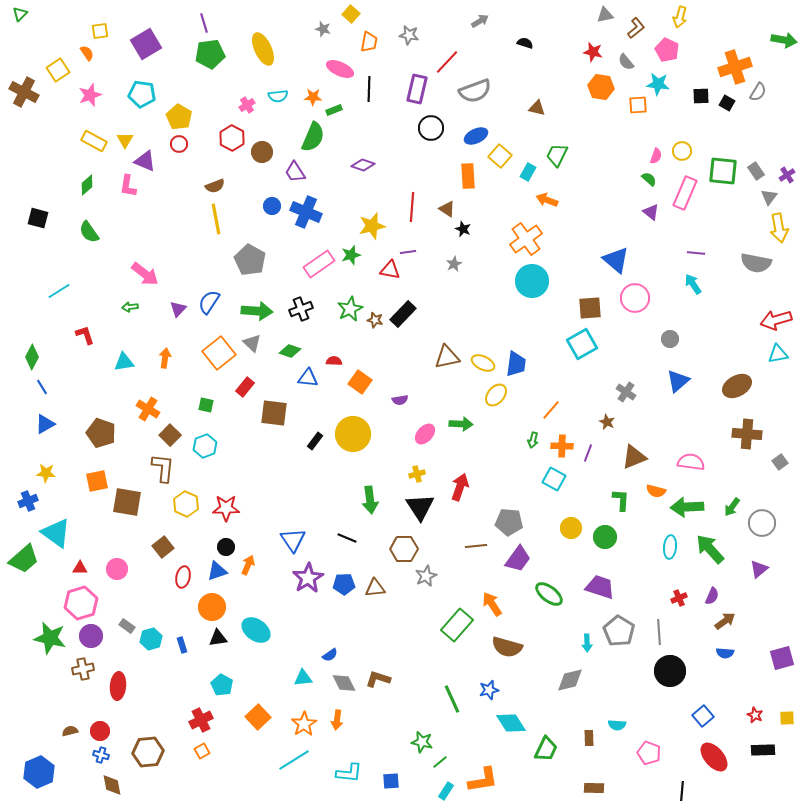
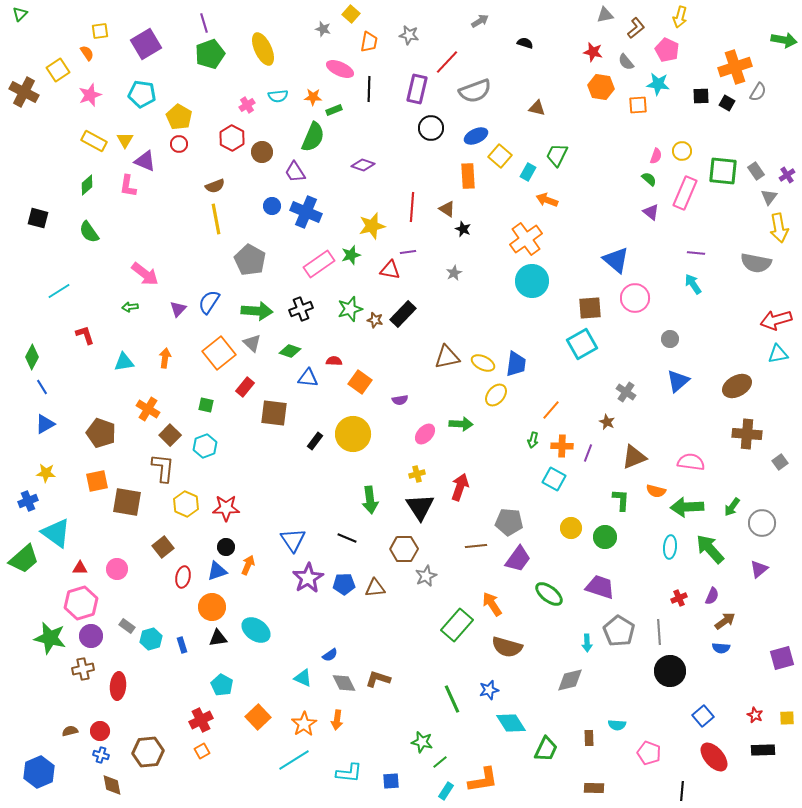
green pentagon at (210, 54): rotated 12 degrees counterclockwise
gray star at (454, 264): moved 9 px down
green star at (350, 309): rotated 10 degrees clockwise
blue semicircle at (725, 653): moved 4 px left, 5 px up
cyan triangle at (303, 678): rotated 30 degrees clockwise
